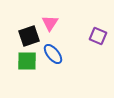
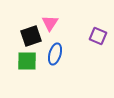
black square: moved 2 px right
blue ellipse: moved 2 px right; rotated 55 degrees clockwise
